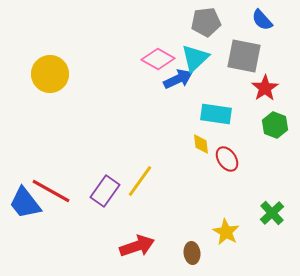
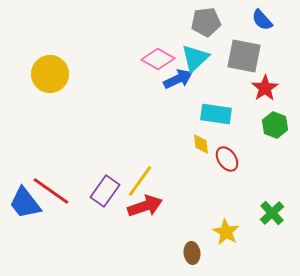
red line: rotated 6 degrees clockwise
red arrow: moved 8 px right, 40 px up
